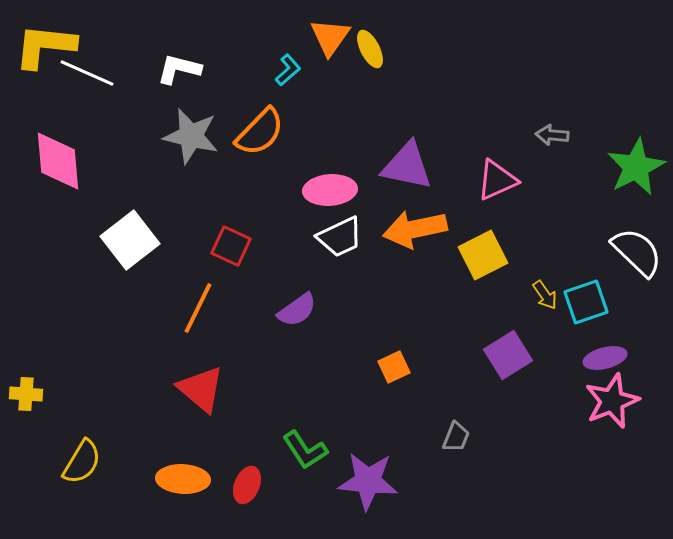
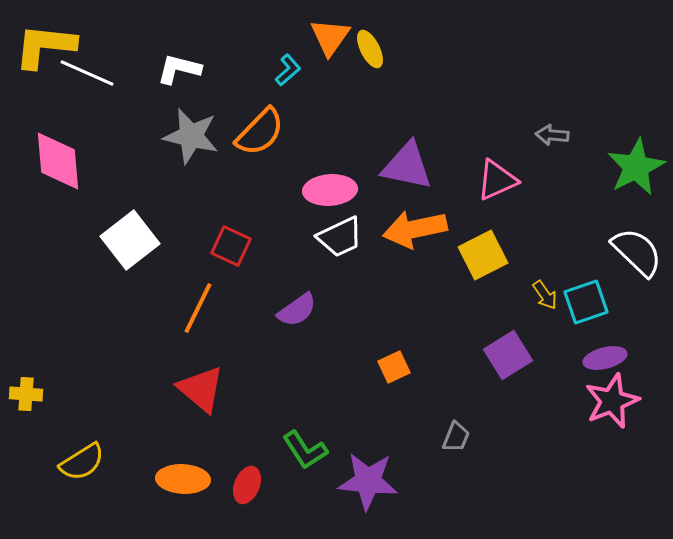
yellow semicircle: rotated 27 degrees clockwise
